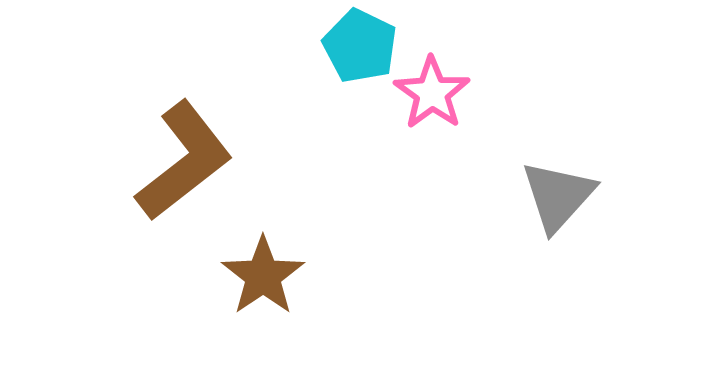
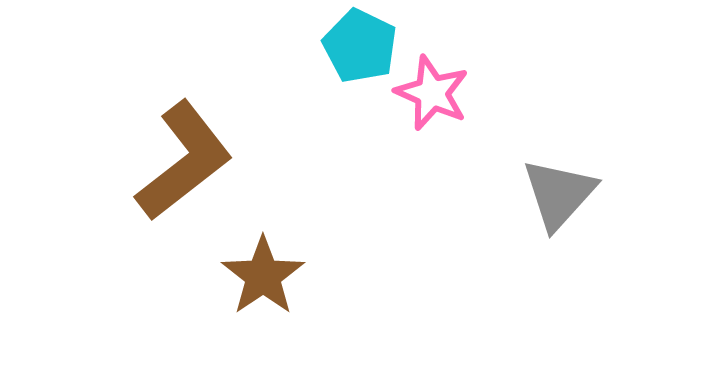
pink star: rotated 12 degrees counterclockwise
gray triangle: moved 1 px right, 2 px up
